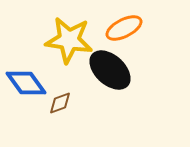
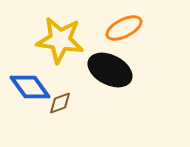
yellow star: moved 9 px left
black ellipse: rotated 15 degrees counterclockwise
blue diamond: moved 4 px right, 4 px down
